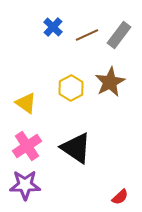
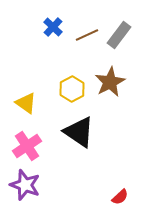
yellow hexagon: moved 1 px right, 1 px down
black triangle: moved 3 px right, 16 px up
purple star: rotated 20 degrees clockwise
